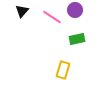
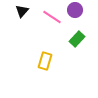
green rectangle: rotated 35 degrees counterclockwise
yellow rectangle: moved 18 px left, 9 px up
